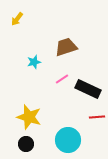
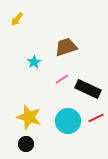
cyan star: rotated 16 degrees counterclockwise
red line: moved 1 px left, 1 px down; rotated 21 degrees counterclockwise
cyan circle: moved 19 px up
